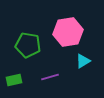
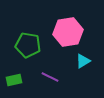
purple line: rotated 42 degrees clockwise
